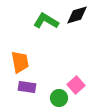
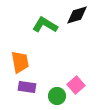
green L-shape: moved 1 px left, 4 px down
green circle: moved 2 px left, 2 px up
